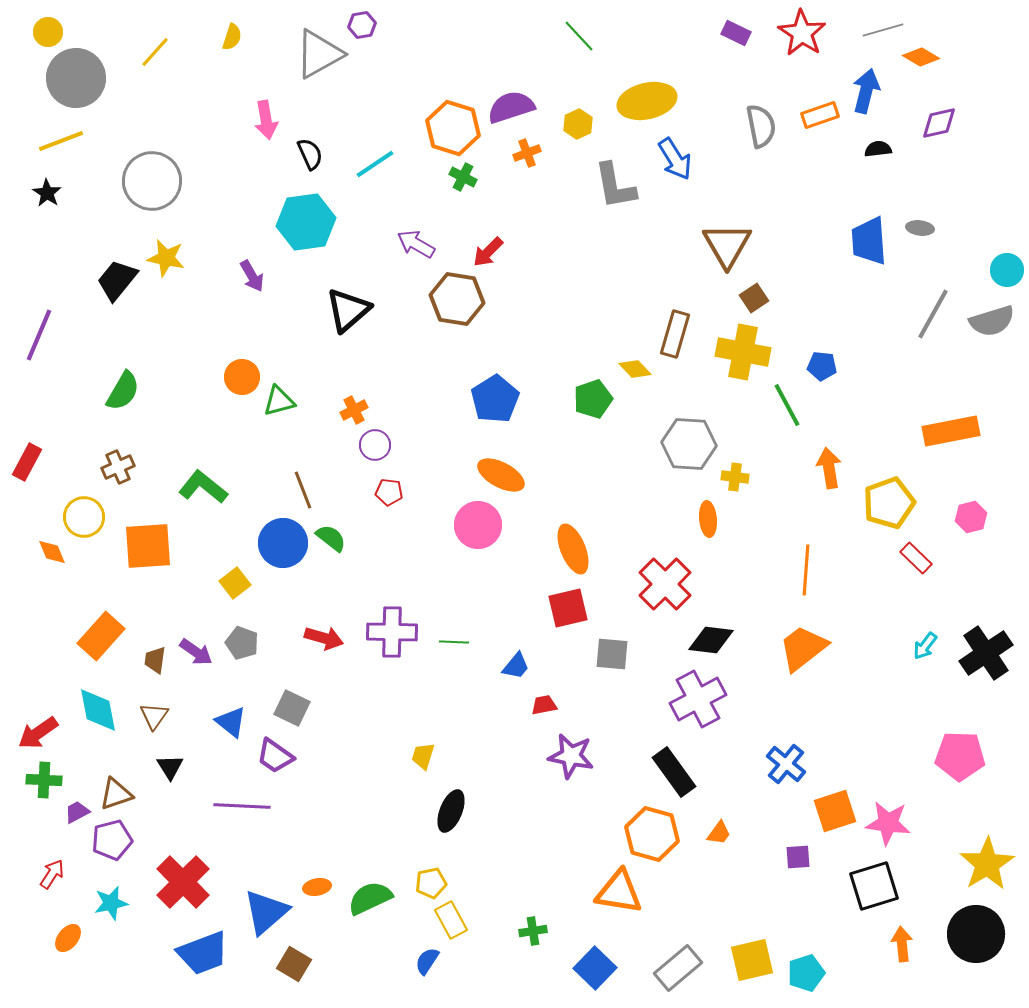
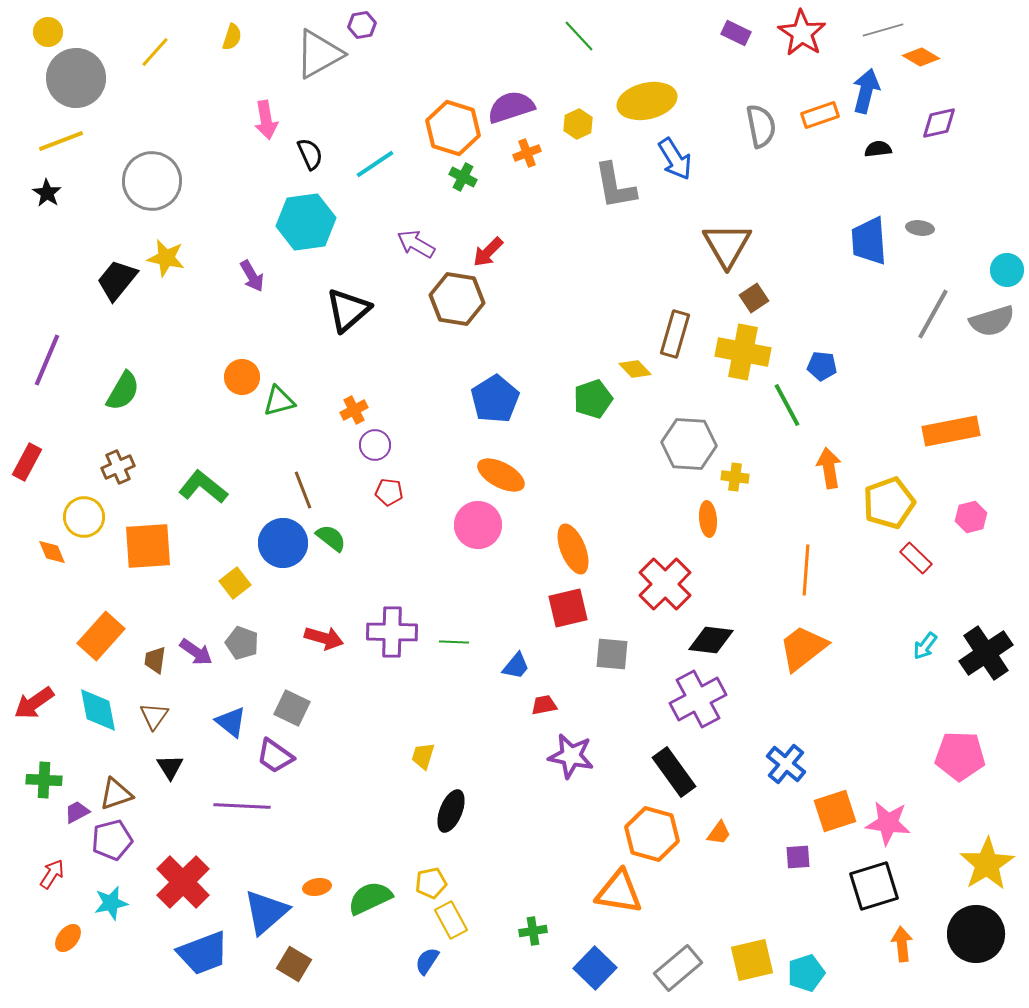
purple line at (39, 335): moved 8 px right, 25 px down
red arrow at (38, 733): moved 4 px left, 30 px up
